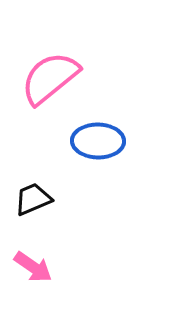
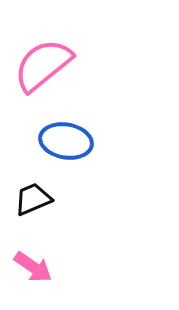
pink semicircle: moved 7 px left, 13 px up
blue ellipse: moved 32 px left; rotated 9 degrees clockwise
